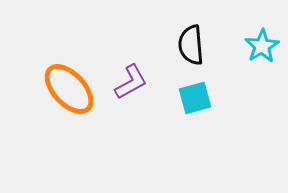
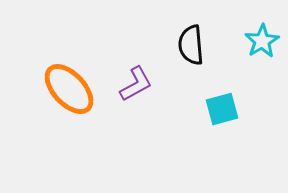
cyan star: moved 5 px up
purple L-shape: moved 5 px right, 2 px down
cyan square: moved 27 px right, 11 px down
